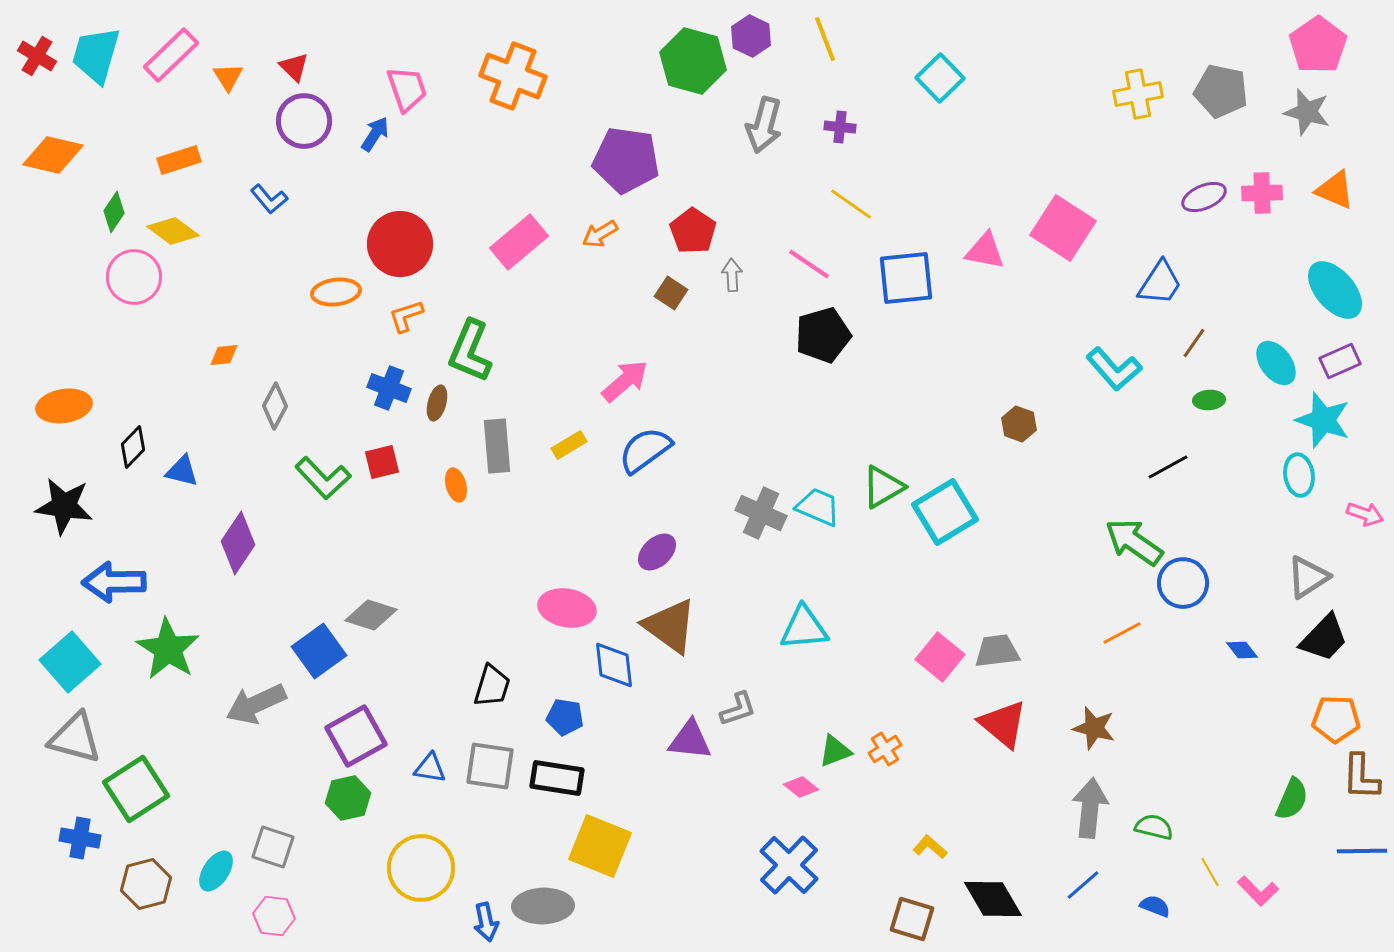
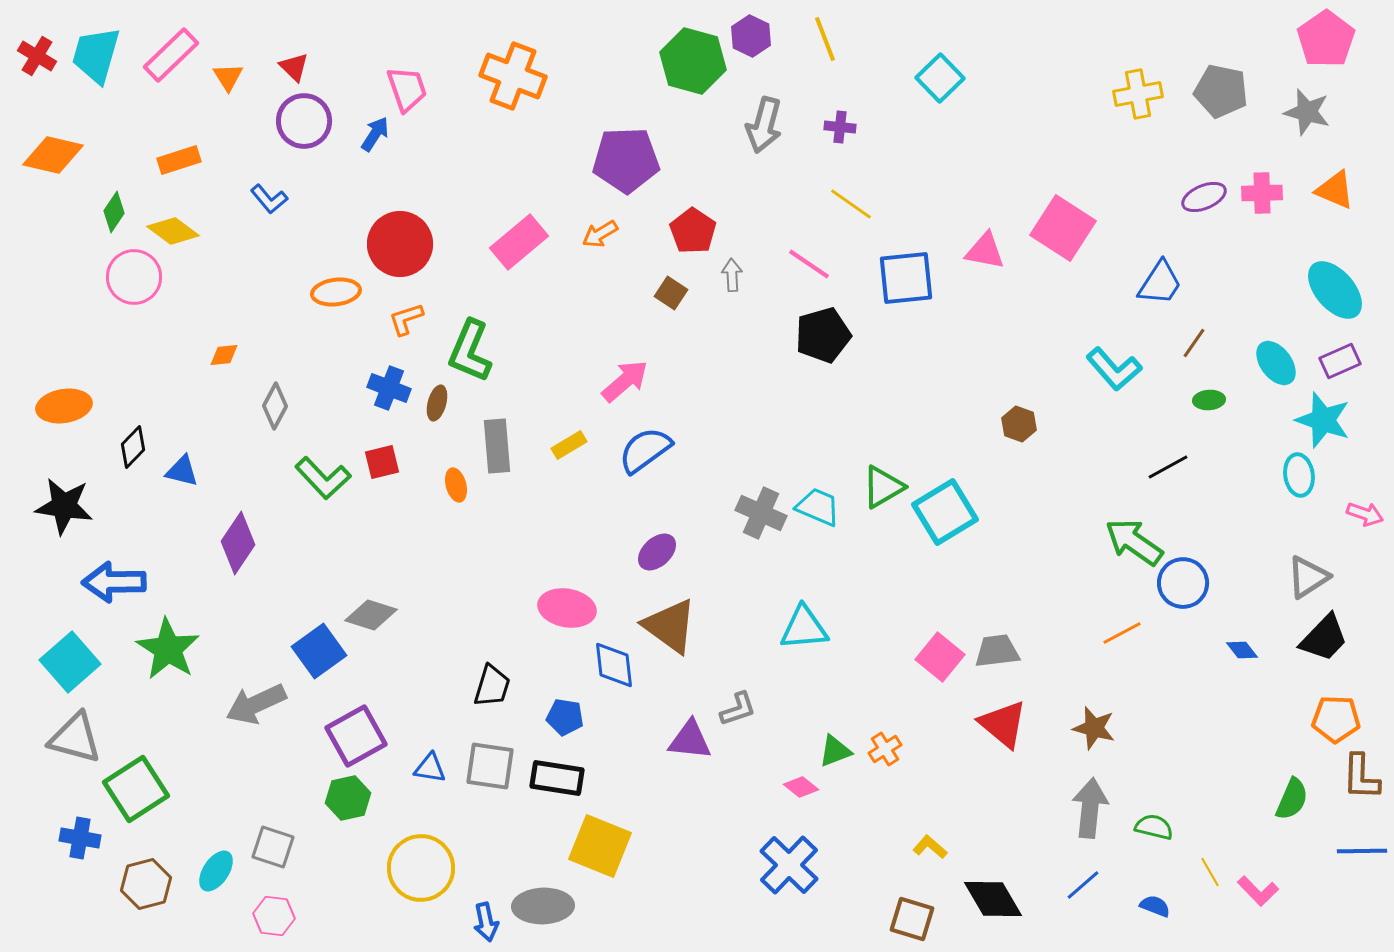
pink pentagon at (1318, 45): moved 8 px right, 6 px up
purple pentagon at (626, 160): rotated 10 degrees counterclockwise
orange L-shape at (406, 316): moved 3 px down
